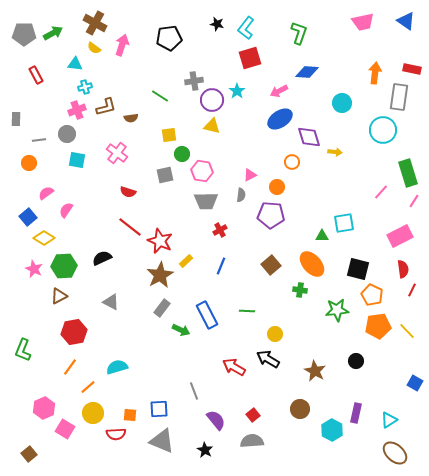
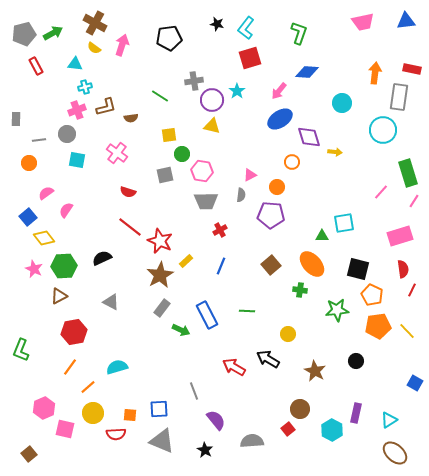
blue triangle at (406, 21): rotated 42 degrees counterclockwise
gray pentagon at (24, 34): rotated 15 degrees counterclockwise
red rectangle at (36, 75): moved 9 px up
pink arrow at (279, 91): rotated 24 degrees counterclockwise
pink rectangle at (400, 236): rotated 10 degrees clockwise
yellow diamond at (44, 238): rotated 20 degrees clockwise
yellow circle at (275, 334): moved 13 px right
green L-shape at (23, 350): moved 2 px left
red square at (253, 415): moved 35 px right, 14 px down
pink square at (65, 429): rotated 18 degrees counterclockwise
